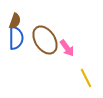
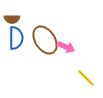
brown semicircle: moved 3 px left, 2 px up; rotated 70 degrees clockwise
pink arrow: moved 1 px left, 1 px up; rotated 30 degrees counterclockwise
yellow line: rotated 18 degrees counterclockwise
